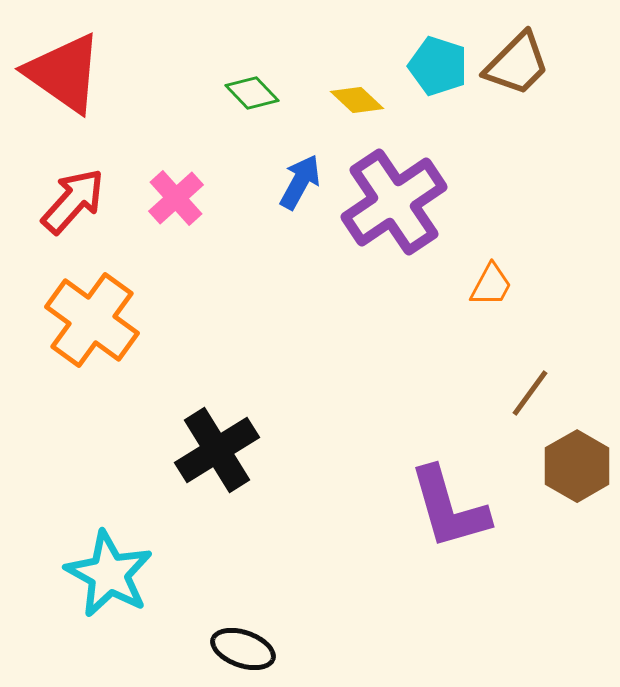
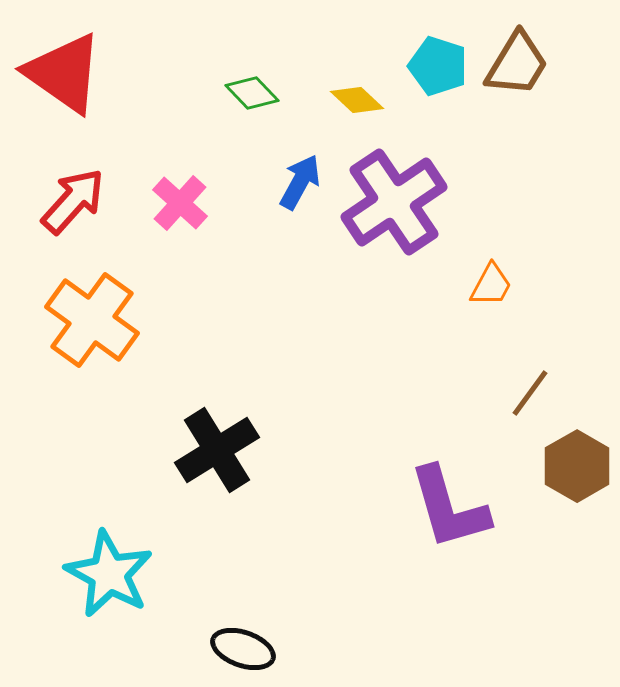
brown trapezoid: rotated 14 degrees counterclockwise
pink cross: moved 4 px right, 5 px down; rotated 6 degrees counterclockwise
